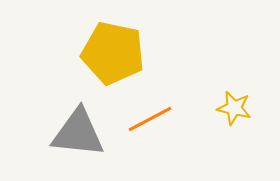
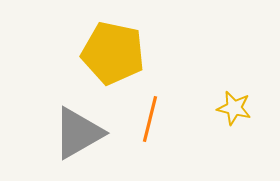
orange line: rotated 48 degrees counterclockwise
gray triangle: rotated 36 degrees counterclockwise
